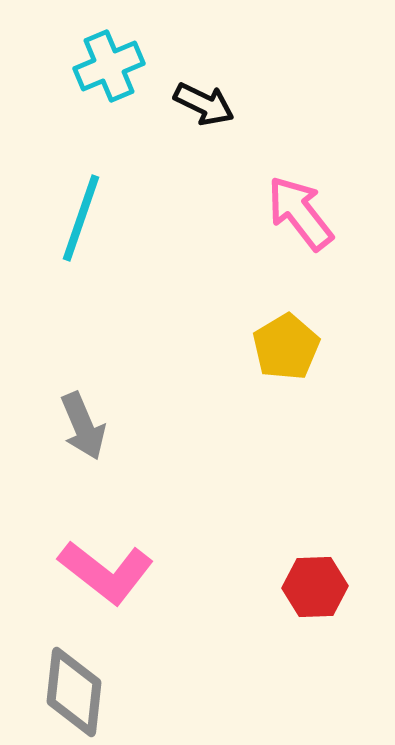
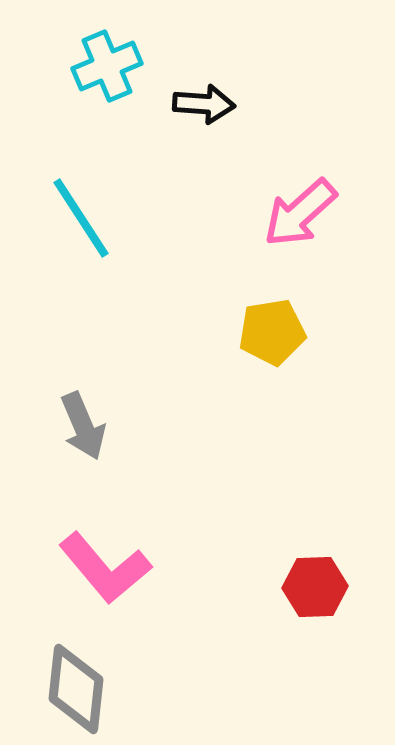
cyan cross: moved 2 px left
black arrow: rotated 22 degrees counterclockwise
pink arrow: rotated 94 degrees counterclockwise
cyan line: rotated 52 degrees counterclockwise
yellow pentagon: moved 14 px left, 15 px up; rotated 22 degrees clockwise
pink L-shape: moved 1 px left, 4 px up; rotated 12 degrees clockwise
gray diamond: moved 2 px right, 3 px up
